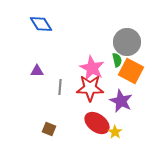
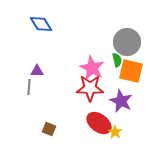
orange square: rotated 15 degrees counterclockwise
gray line: moved 31 px left
red ellipse: moved 2 px right
